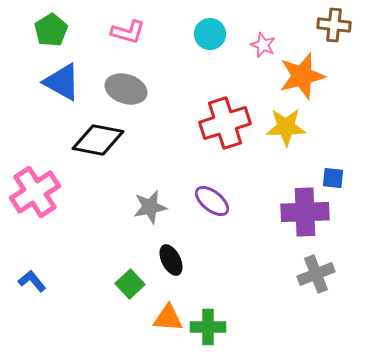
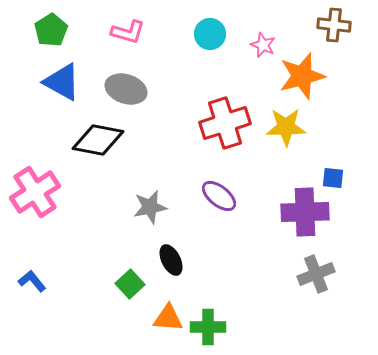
purple ellipse: moved 7 px right, 5 px up
